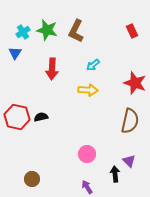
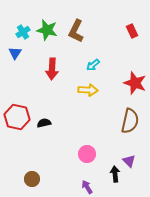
black semicircle: moved 3 px right, 6 px down
